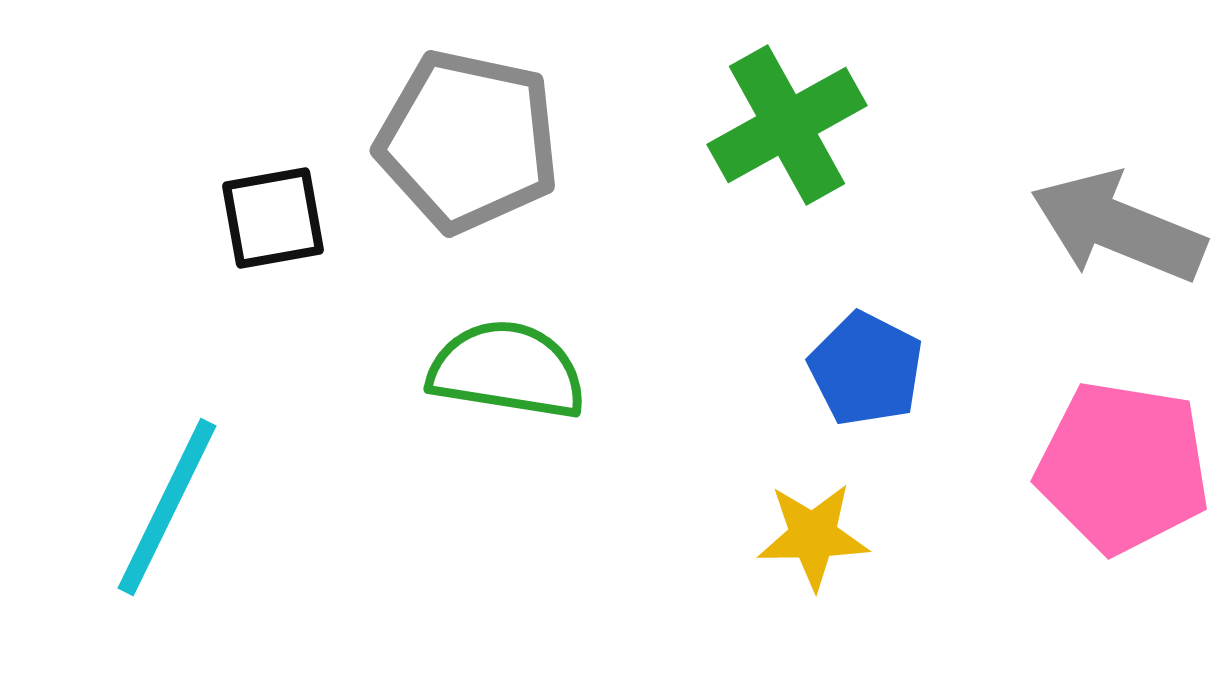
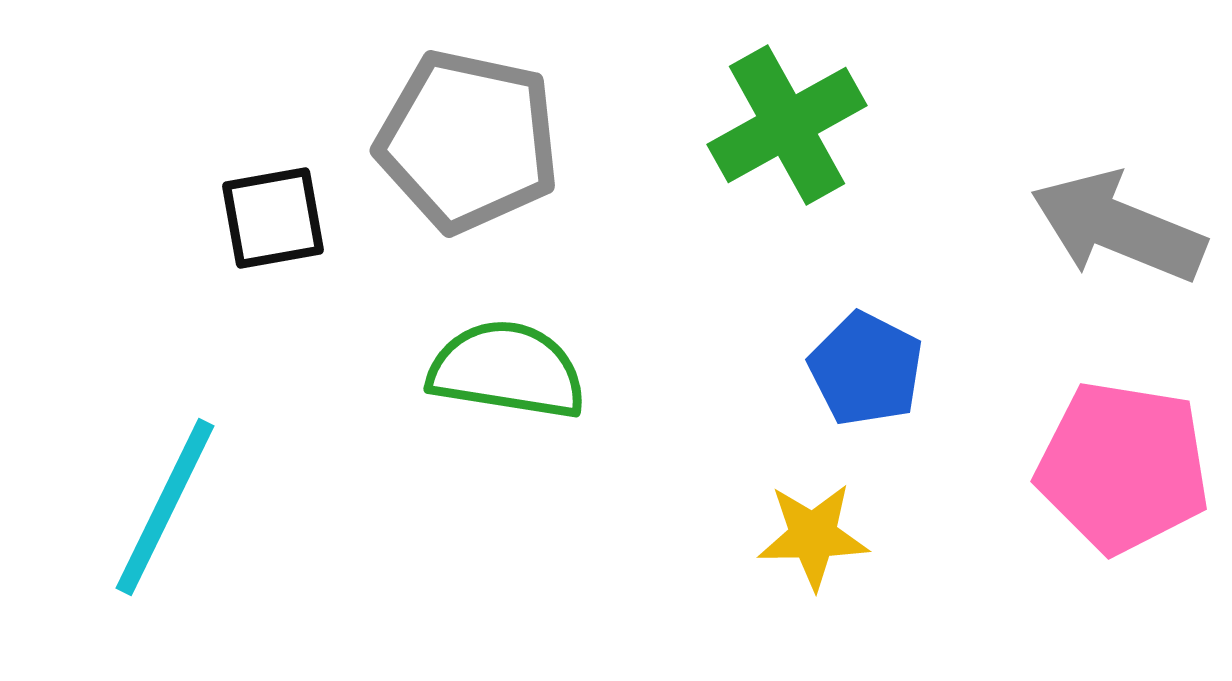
cyan line: moved 2 px left
